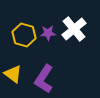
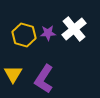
yellow triangle: rotated 24 degrees clockwise
